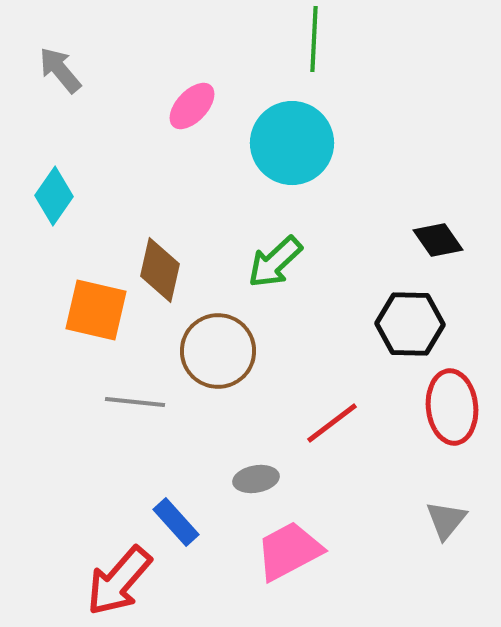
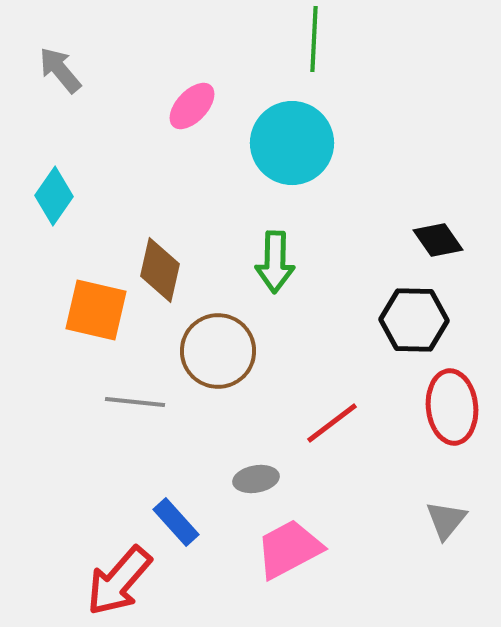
green arrow: rotated 46 degrees counterclockwise
black hexagon: moved 4 px right, 4 px up
pink trapezoid: moved 2 px up
